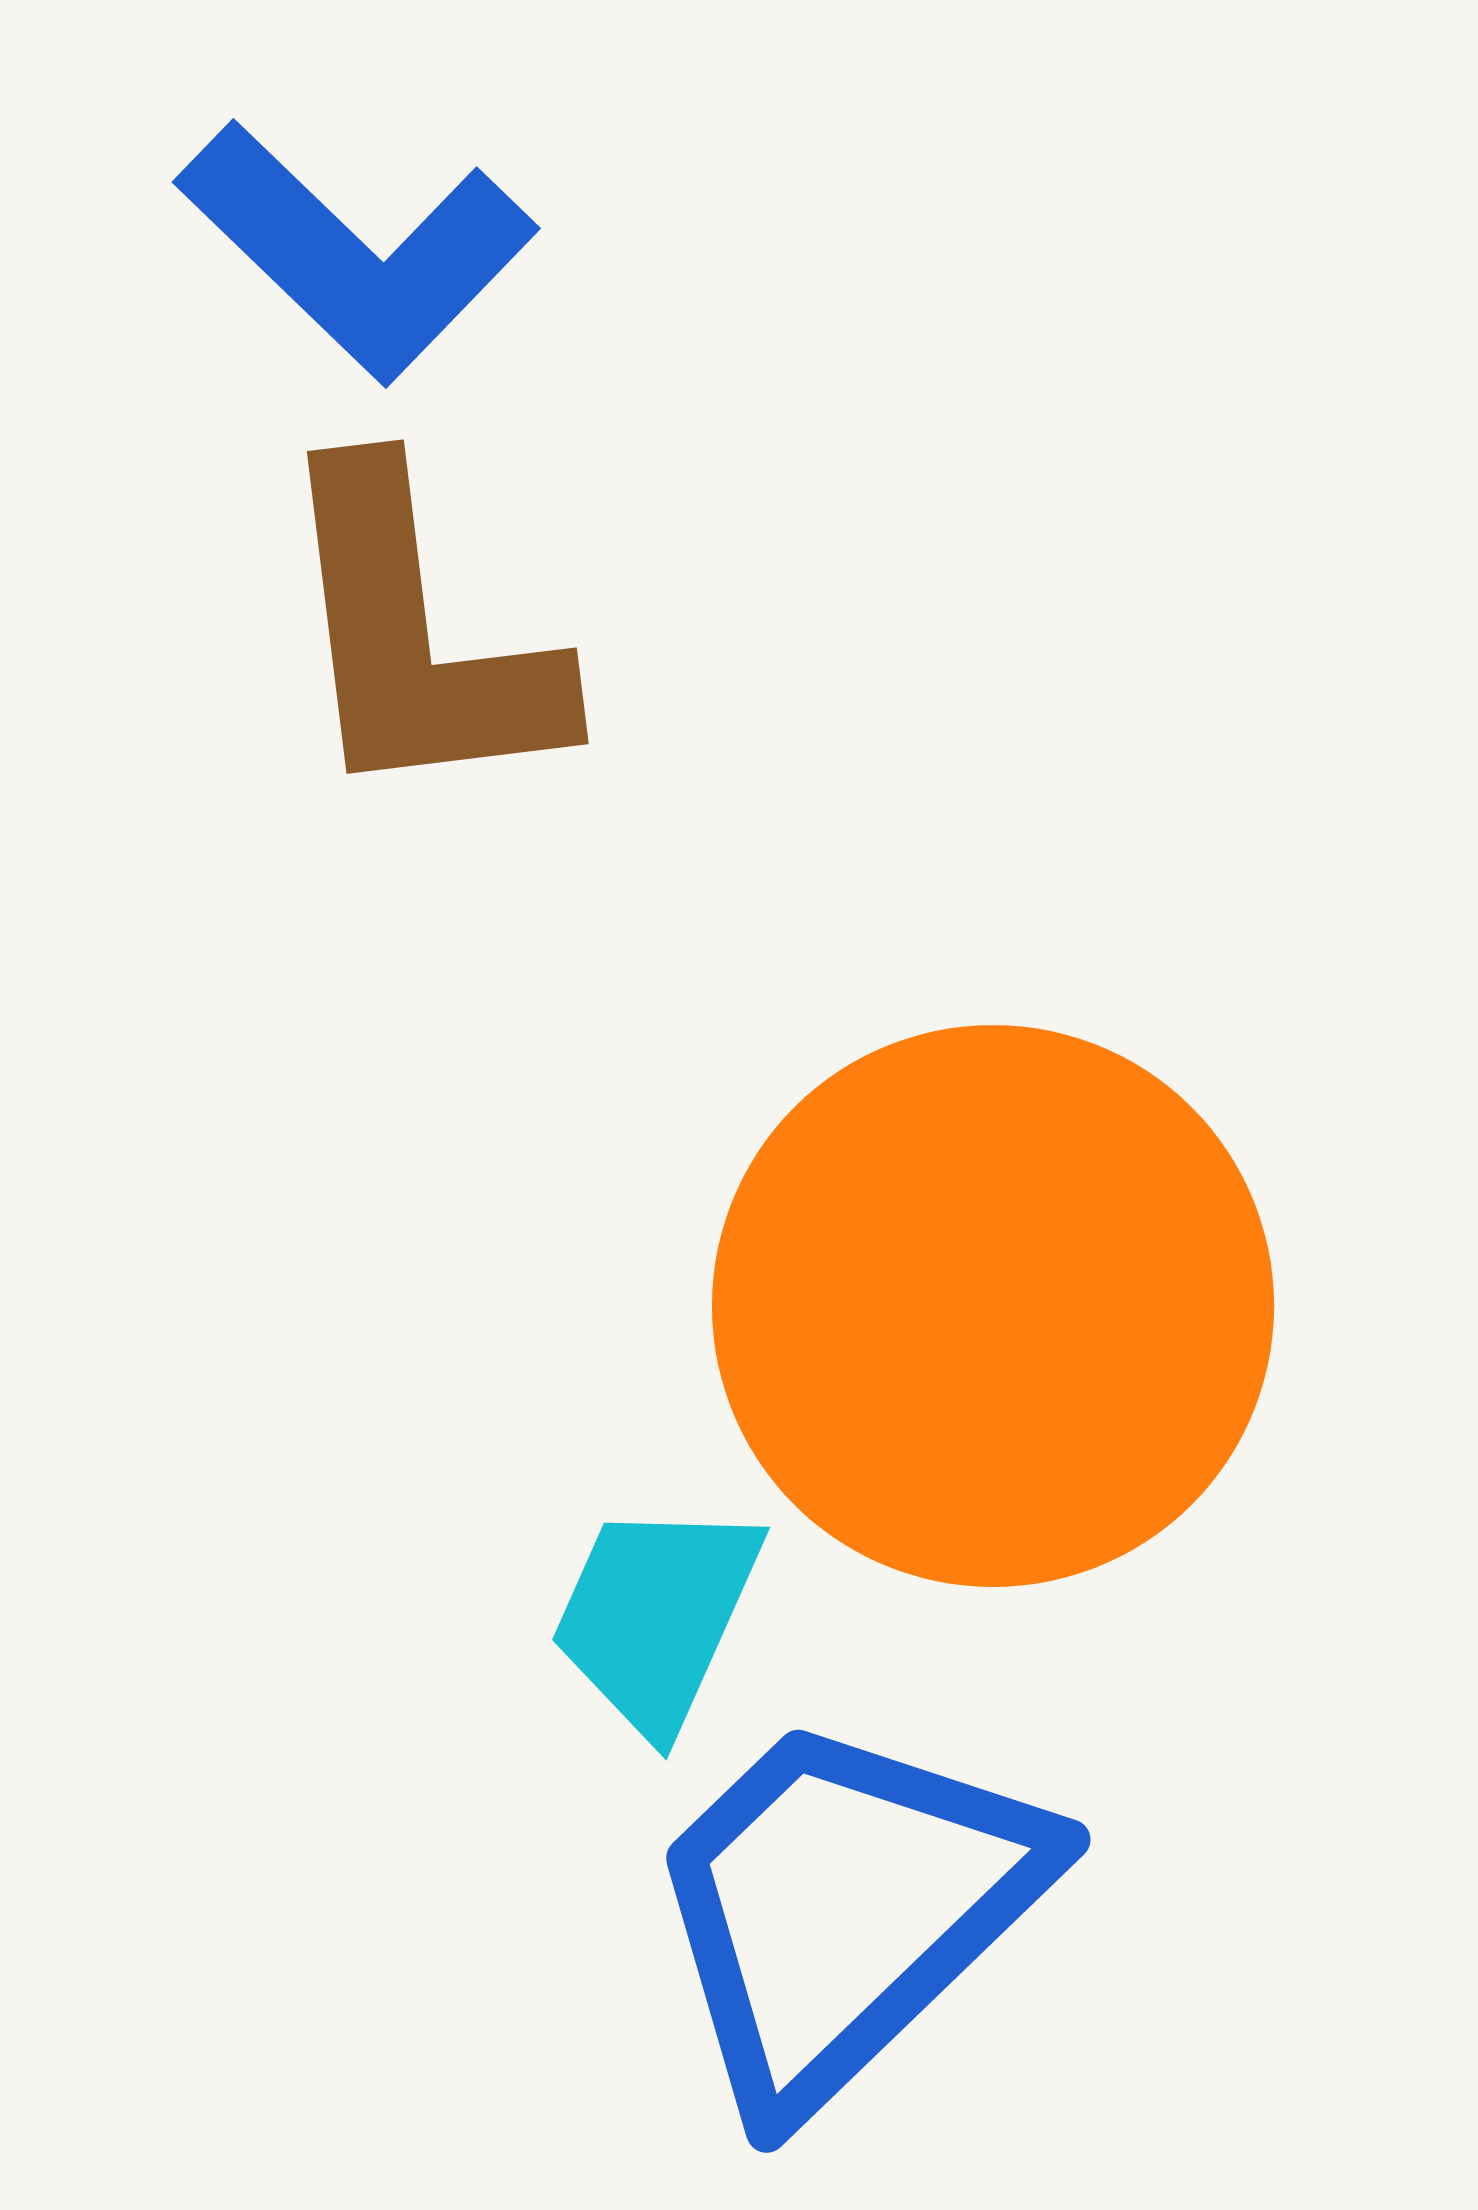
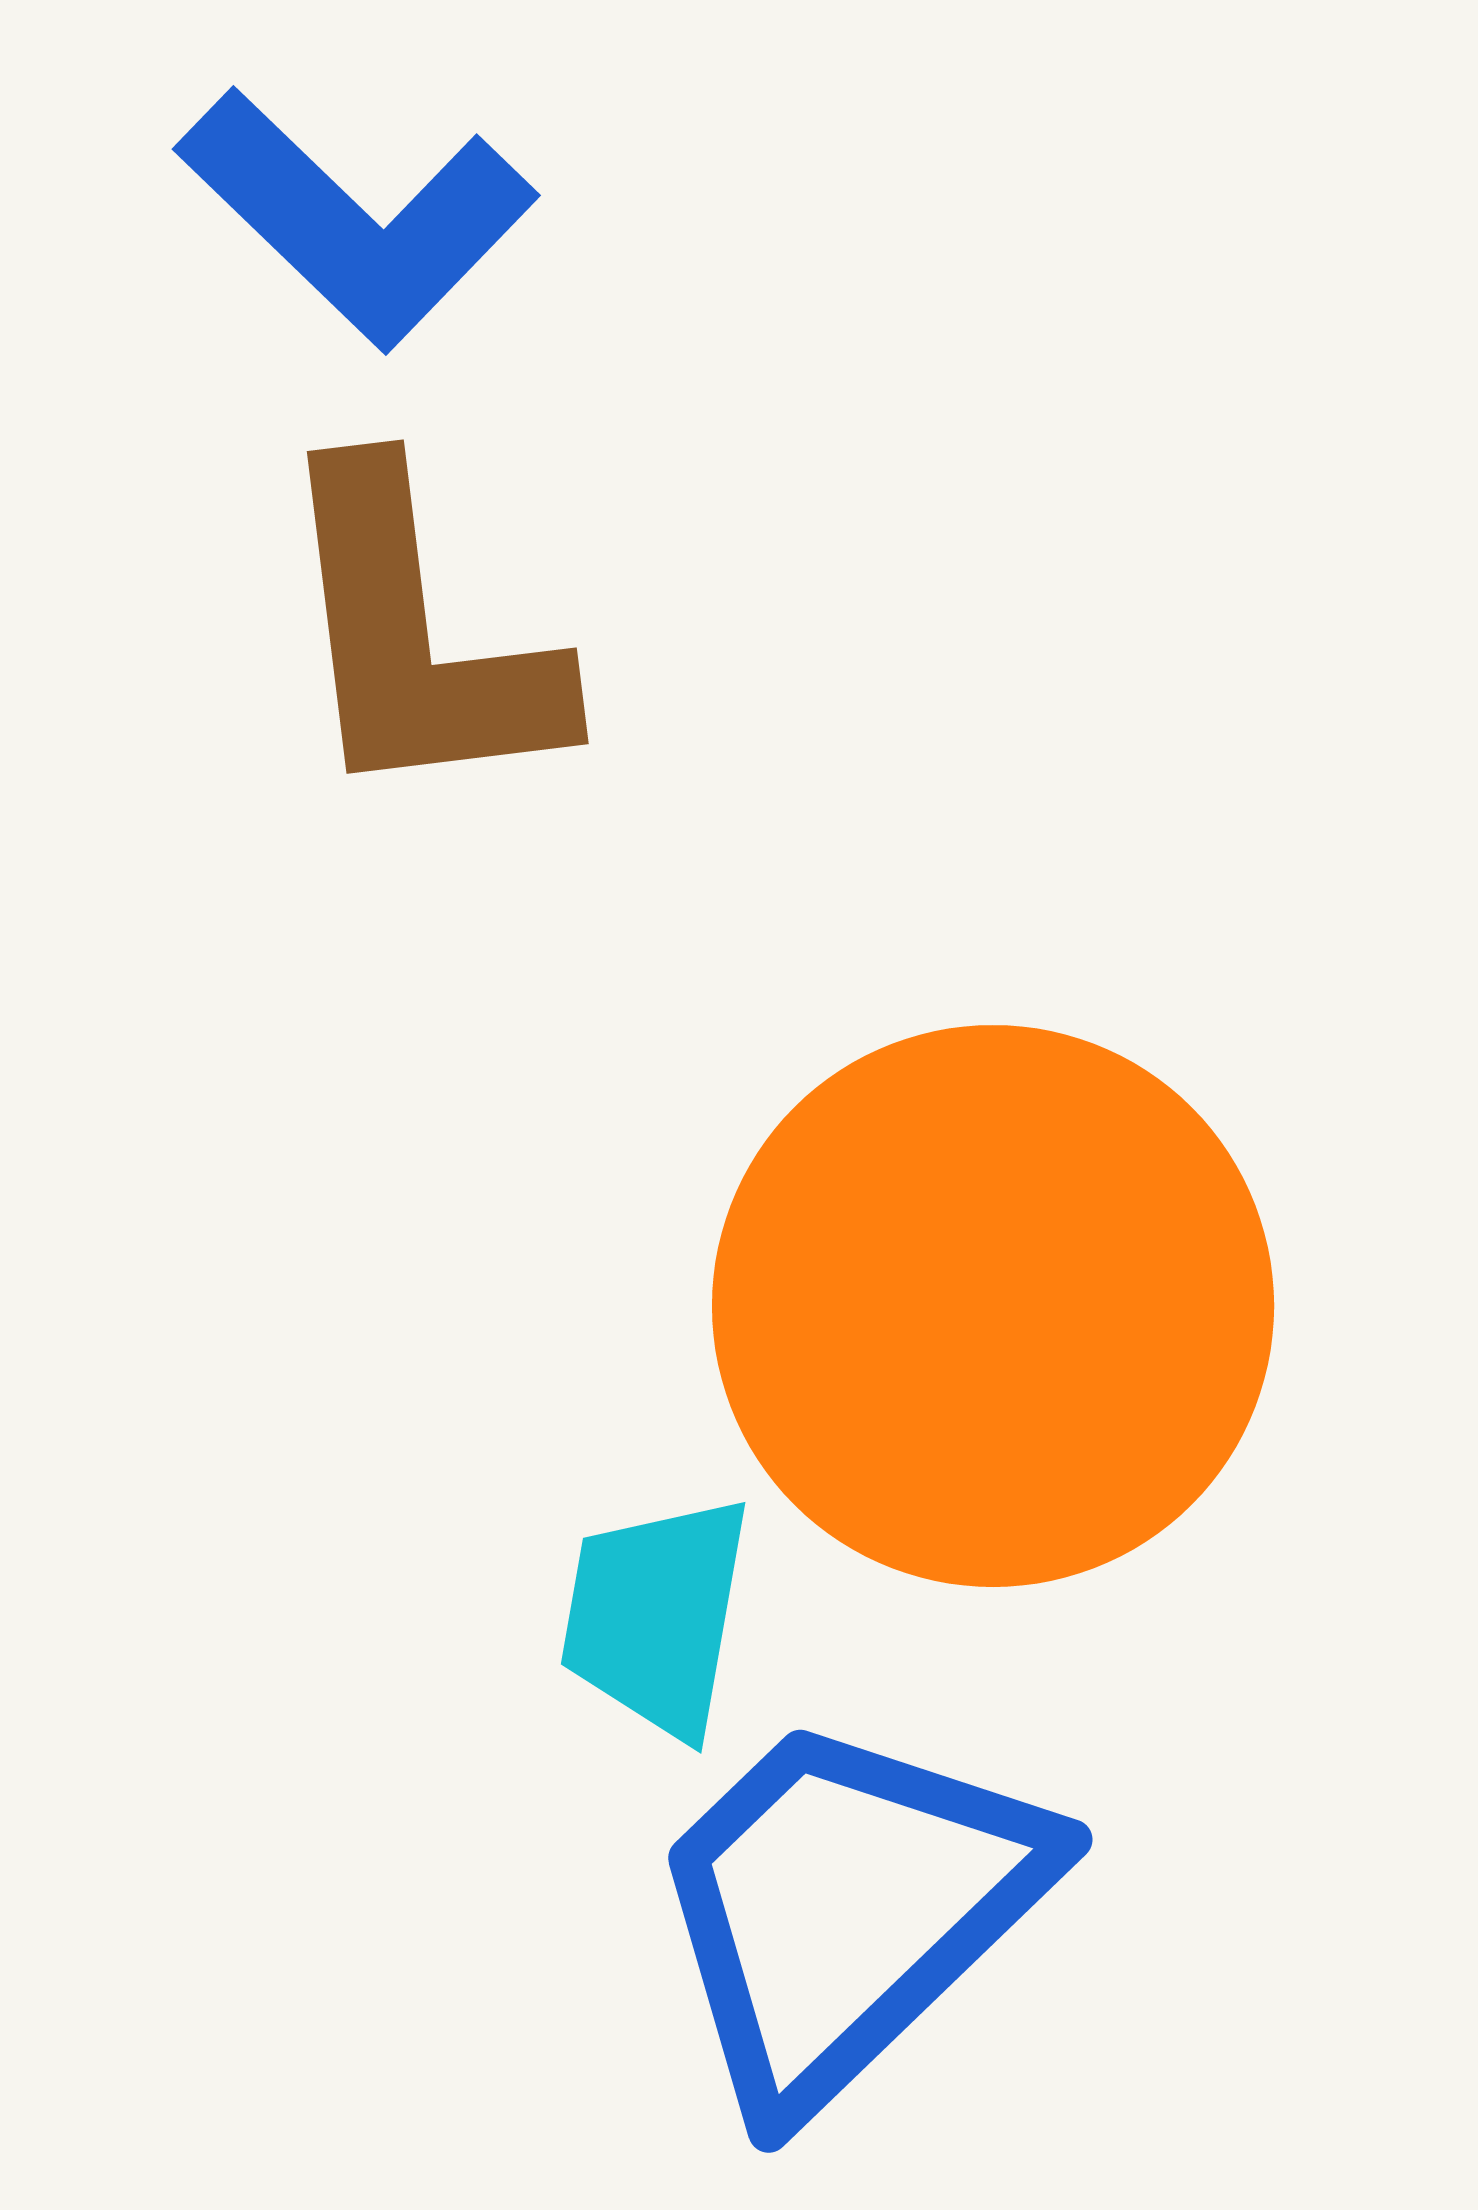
blue L-shape: moved 33 px up
cyan trapezoid: rotated 14 degrees counterclockwise
blue trapezoid: moved 2 px right
